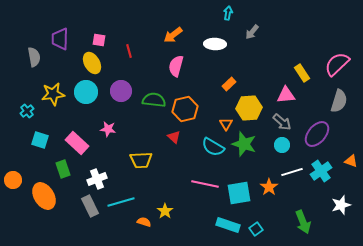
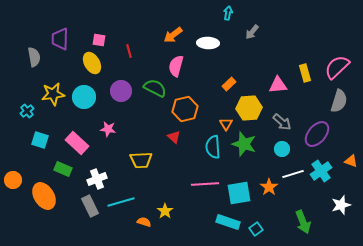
white ellipse at (215, 44): moved 7 px left, 1 px up
pink semicircle at (337, 64): moved 3 px down
yellow rectangle at (302, 73): moved 3 px right; rotated 18 degrees clockwise
cyan circle at (86, 92): moved 2 px left, 5 px down
pink triangle at (286, 95): moved 8 px left, 10 px up
green semicircle at (154, 100): moved 1 px right, 12 px up; rotated 20 degrees clockwise
cyan circle at (282, 145): moved 4 px down
cyan semicircle at (213, 147): rotated 55 degrees clockwise
green rectangle at (63, 169): rotated 48 degrees counterclockwise
white line at (292, 172): moved 1 px right, 2 px down
pink line at (205, 184): rotated 16 degrees counterclockwise
cyan rectangle at (228, 225): moved 3 px up
